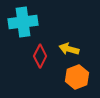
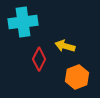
yellow arrow: moved 4 px left, 3 px up
red diamond: moved 1 px left, 3 px down
